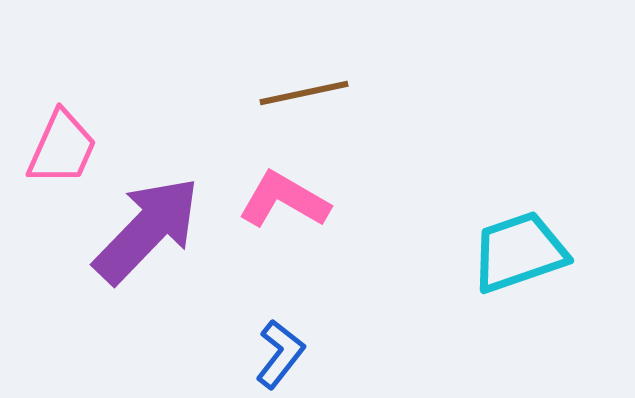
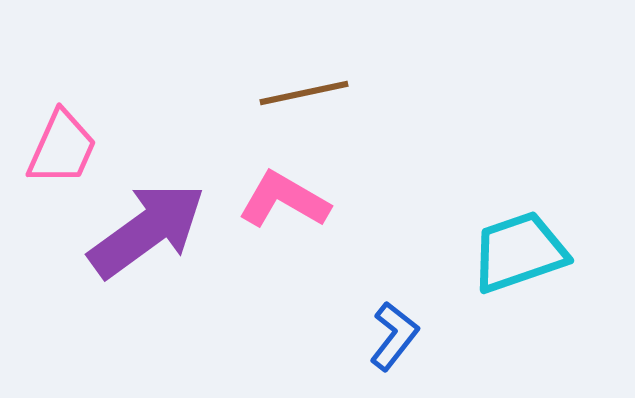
purple arrow: rotated 10 degrees clockwise
blue L-shape: moved 114 px right, 18 px up
